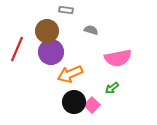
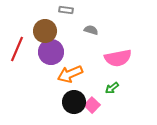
brown circle: moved 2 px left
